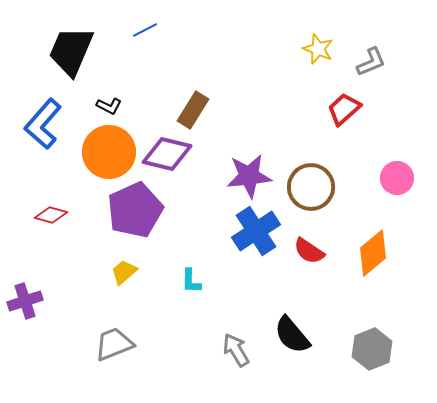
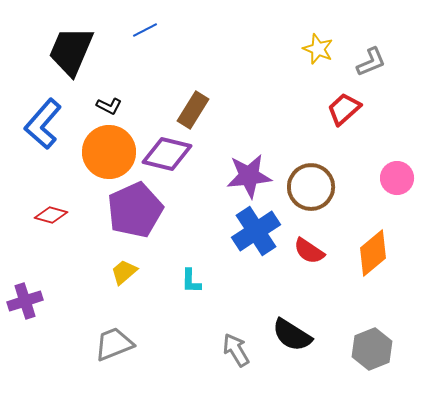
black semicircle: rotated 18 degrees counterclockwise
